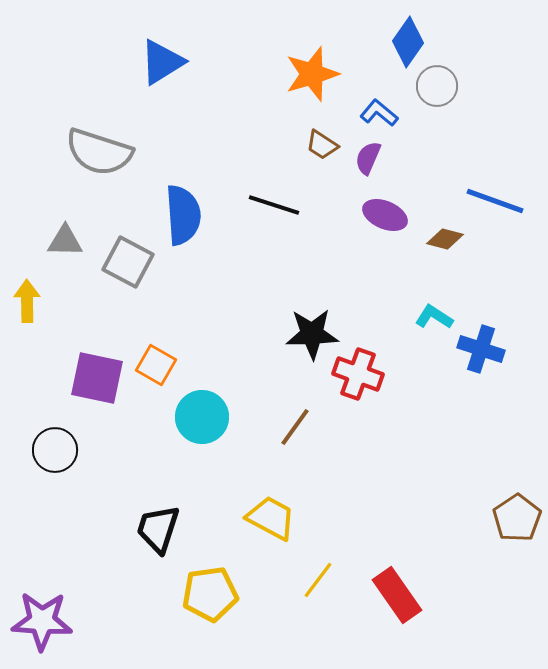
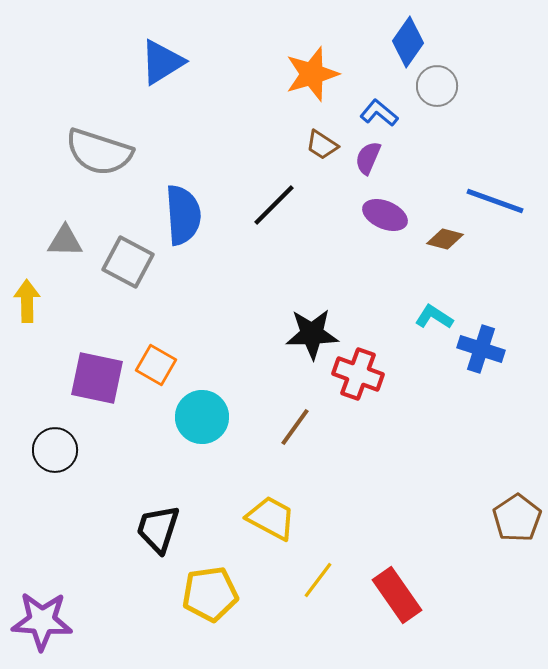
black line: rotated 63 degrees counterclockwise
